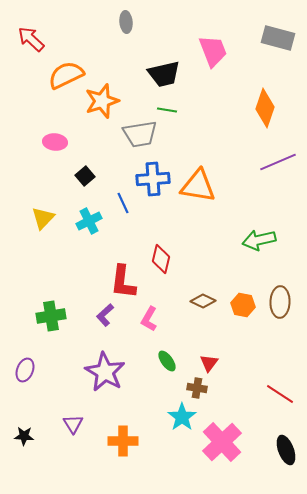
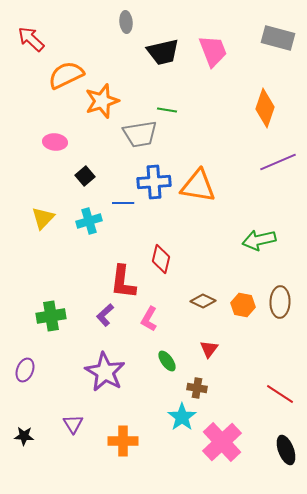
black trapezoid: moved 1 px left, 22 px up
blue cross: moved 1 px right, 3 px down
blue line: rotated 65 degrees counterclockwise
cyan cross: rotated 10 degrees clockwise
red triangle: moved 14 px up
